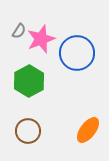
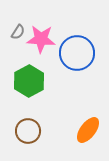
gray semicircle: moved 1 px left, 1 px down
pink star: rotated 24 degrees clockwise
